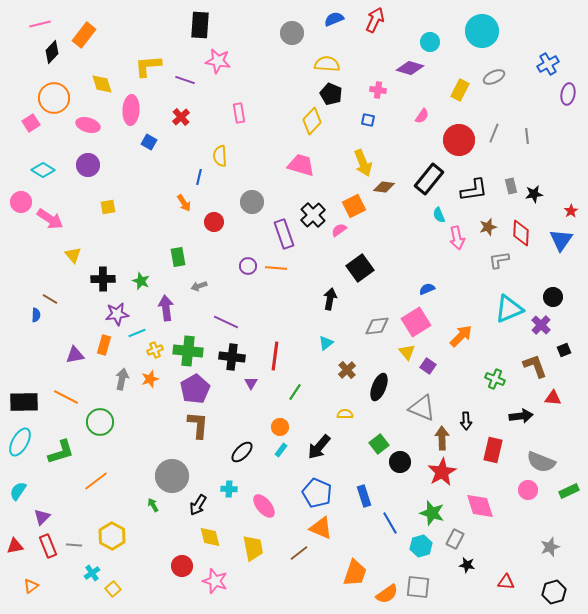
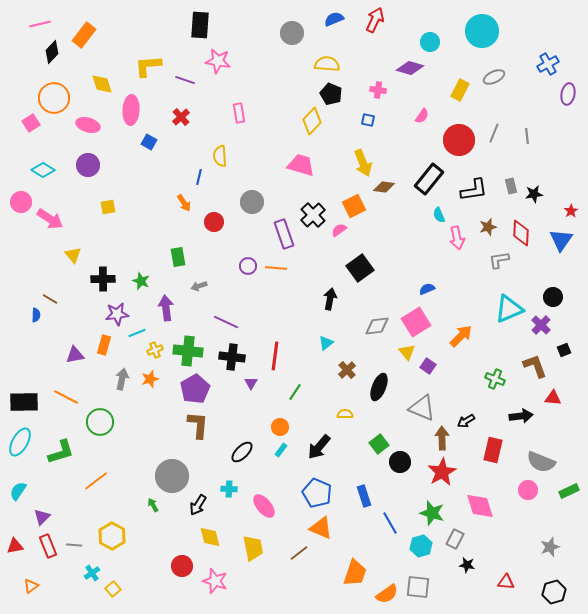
black arrow at (466, 421): rotated 60 degrees clockwise
